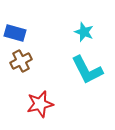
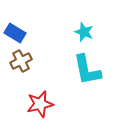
blue rectangle: rotated 15 degrees clockwise
cyan L-shape: rotated 16 degrees clockwise
